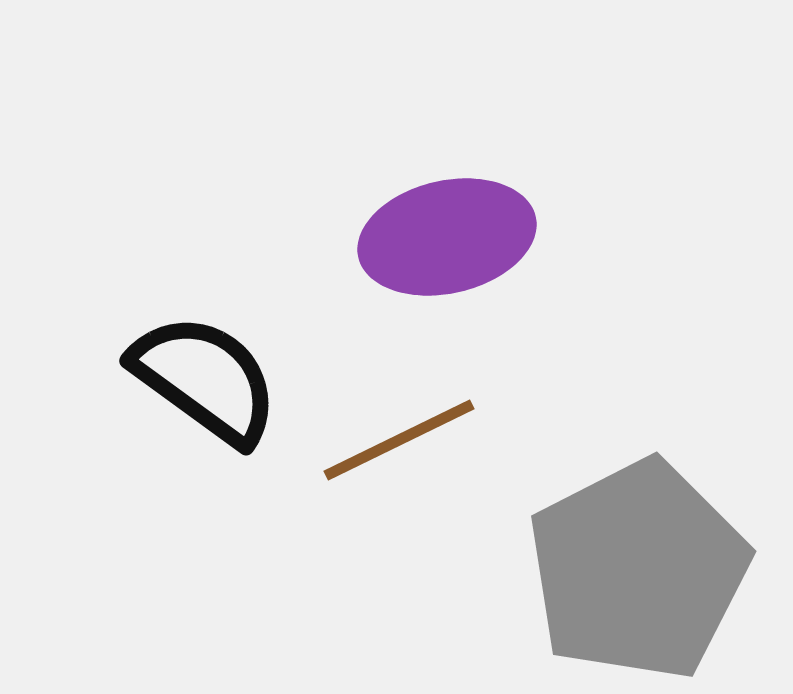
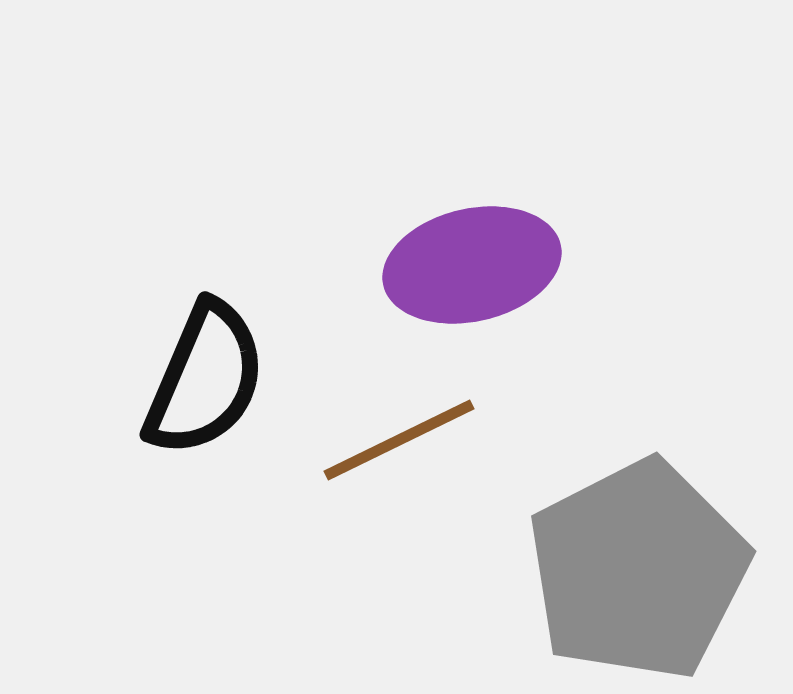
purple ellipse: moved 25 px right, 28 px down
black semicircle: rotated 77 degrees clockwise
